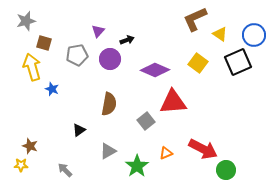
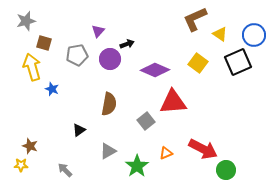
black arrow: moved 4 px down
